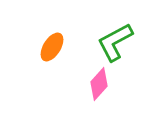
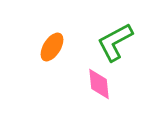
pink diamond: rotated 48 degrees counterclockwise
